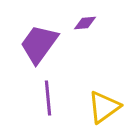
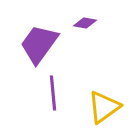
purple diamond: rotated 15 degrees clockwise
purple line: moved 5 px right, 5 px up
